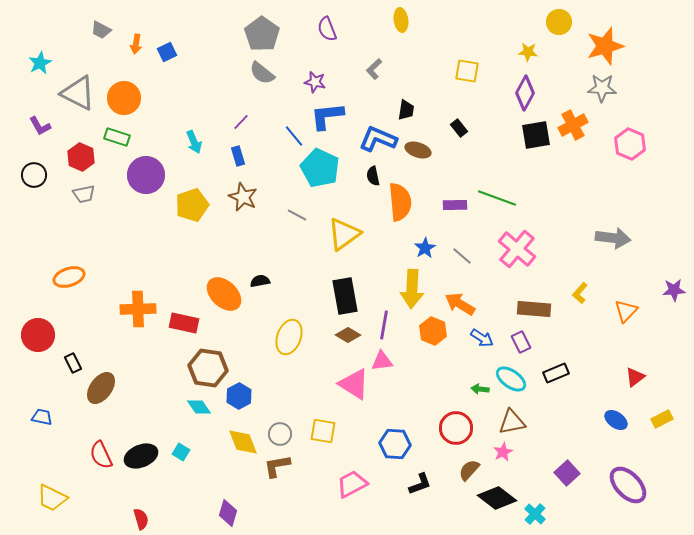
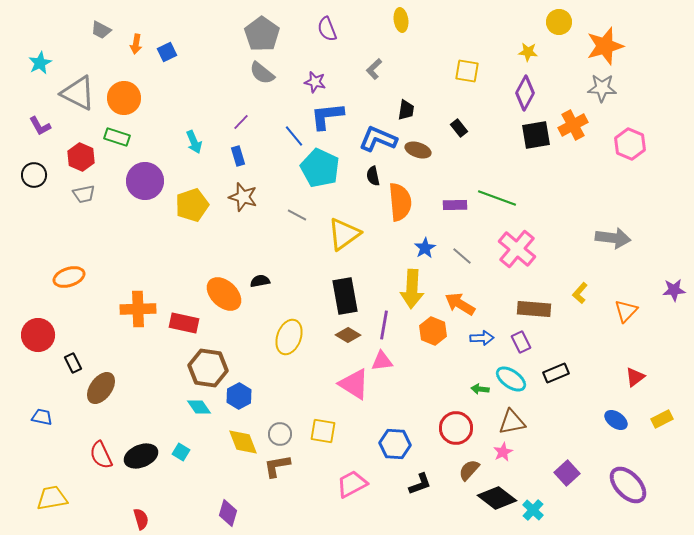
purple circle at (146, 175): moved 1 px left, 6 px down
brown star at (243, 197): rotated 8 degrees counterclockwise
blue arrow at (482, 338): rotated 35 degrees counterclockwise
yellow trapezoid at (52, 498): rotated 144 degrees clockwise
cyan cross at (535, 514): moved 2 px left, 4 px up
